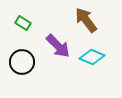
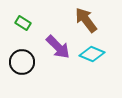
purple arrow: moved 1 px down
cyan diamond: moved 3 px up
